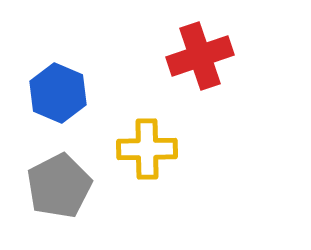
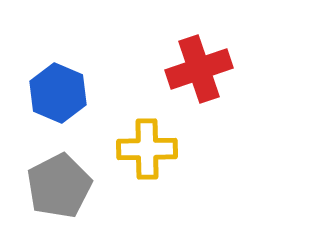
red cross: moved 1 px left, 13 px down
